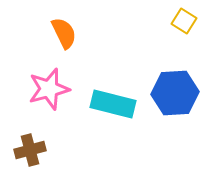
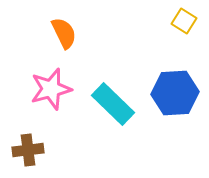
pink star: moved 2 px right
cyan rectangle: rotated 30 degrees clockwise
brown cross: moved 2 px left; rotated 8 degrees clockwise
